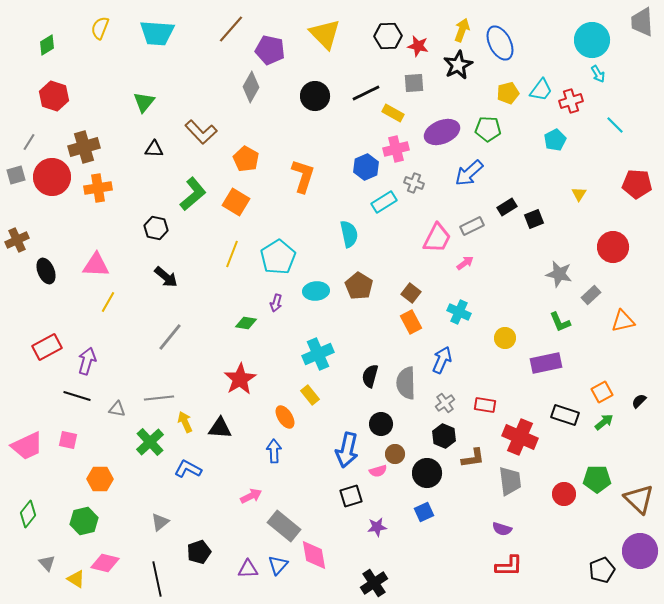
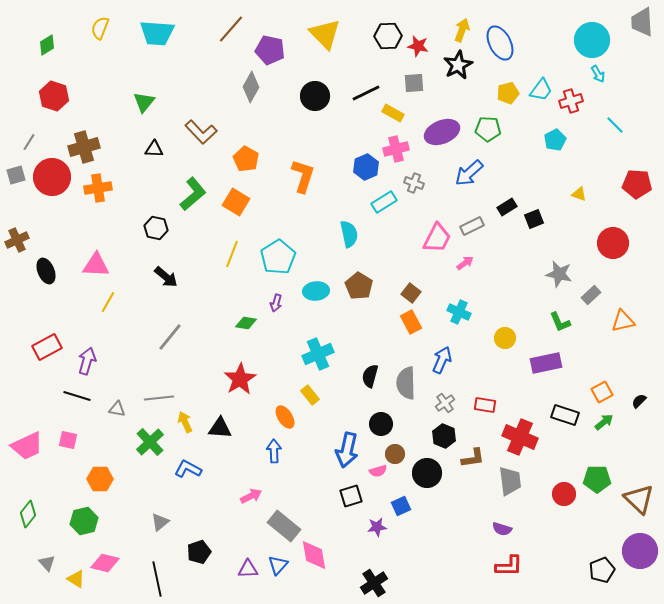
yellow triangle at (579, 194): rotated 42 degrees counterclockwise
red circle at (613, 247): moved 4 px up
blue square at (424, 512): moved 23 px left, 6 px up
